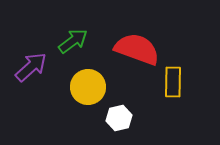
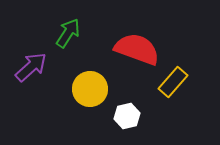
green arrow: moved 5 px left, 8 px up; rotated 20 degrees counterclockwise
yellow rectangle: rotated 40 degrees clockwise
yellow circle: moved 2 px right, 2 px down
white hexagon: moved 8 px right, 2 px up
